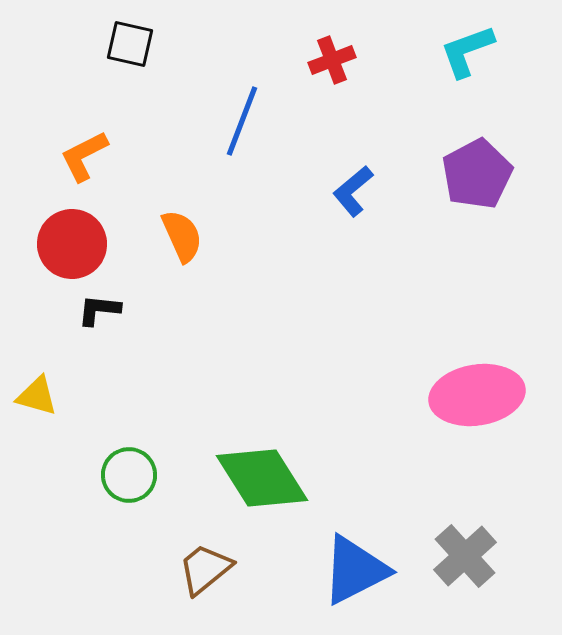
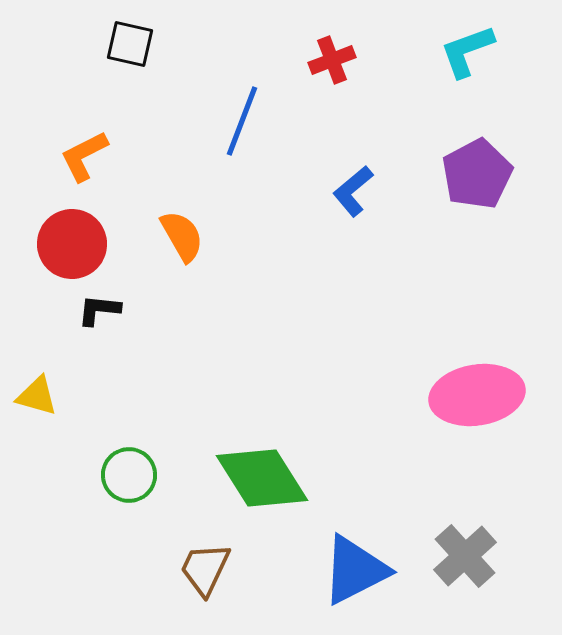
orange semicircle: rotated 6 degrees counterclockwise
brown trapezoid: rotated 26 degrees counterclockwise
